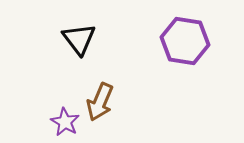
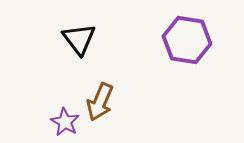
purple hexagon: moved 2 px right, 1 px up
